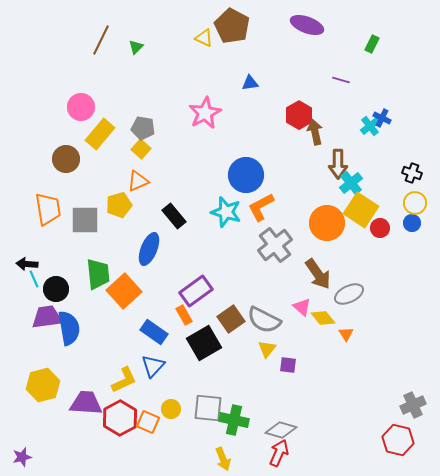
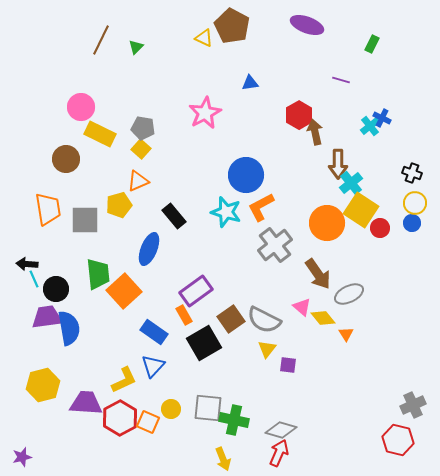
yellow rectangle at (100, 134): rotated 76 degrees clockwise
